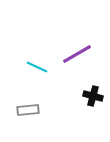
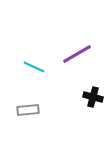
cyan line: moved 3 px left
black cross: moved 1 px down
